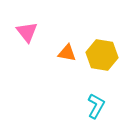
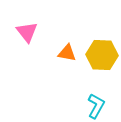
yellow hexagon: rotated 8 degrees counterclockwise
